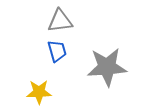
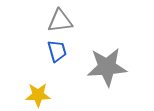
yellow star: moved 1 px left, 3 px down
